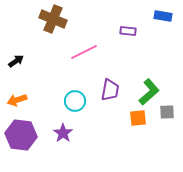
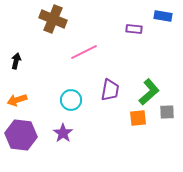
purple rectangle: moved 6 px right, 2 px up
black arrow: rotated 42 degrees counterclockwise
cyan circle: moved 4 px left, 1 px up
